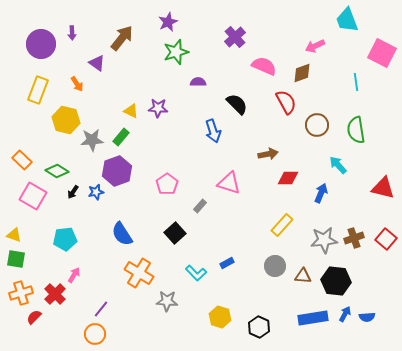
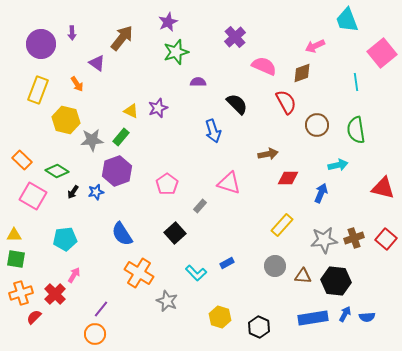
pink square at (382, 53): rotated 24 degrees clockwise
purple star at (158, 108): rotated 24 degrees counterclockwise
cyan arrow at (338, 165): rotated 120 degrees clockwise
yellow triangle at (14, 235): rotated 21 degrees counterclockwise
gray star at (167, 301): rotated 20 degrees clockwise
